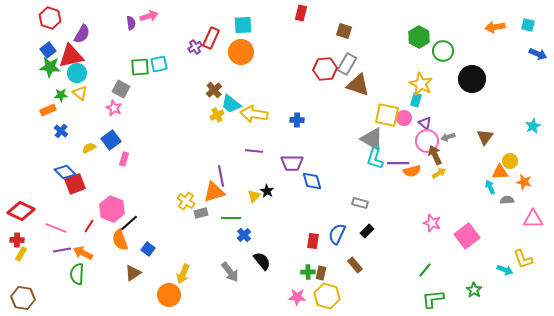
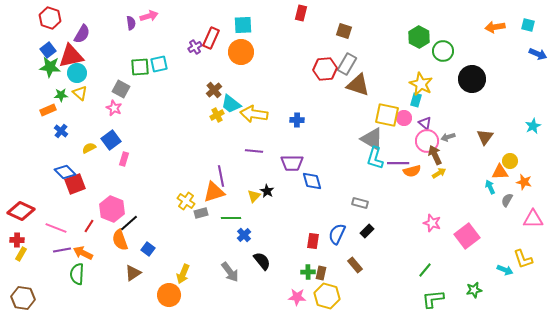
gray semicircle at (507, 200): rotated 56 degrees counterclockwise
green star at (474, 290): rotated 28 degrees clockwise
